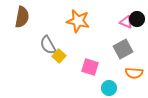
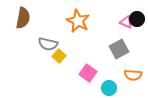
brown semicircle: moved 1 px right, 1 px down
orange star: rotated 15 degrees clockwise
gray semicircle: moved 1 px up; rotated 48 degrees counterclockwise
gray square: moved 4 px left
pink square: moved 2 px left, 6 px down; rotated 18 degrees clockwise
orange semicircle: moved 1 px left, 2 px down
